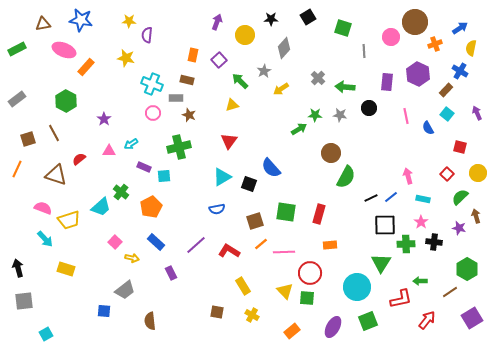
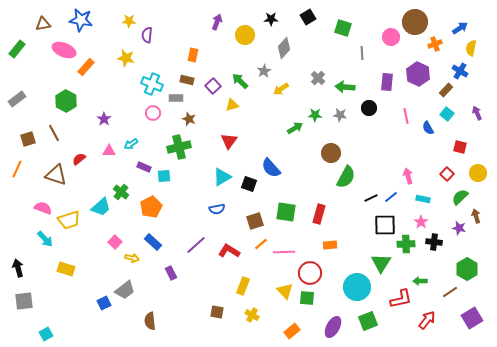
green rectangle at (17, 49): rotated 24 degrees counterclockwise
gray line at (364, 51): moved 2 px left, 2 px down
purple square at (219, 60): moved 6 px left, 26 px down
brown star at (189, 115): moved 4 px down
green arrow at (299, 129): moved 4 px left, 1 px up
blue rectangle at (156, 242): moved 3 px left
yellow rectangle at (243, 286): rotated 54 degrees clockwise
blue square at (104, 311): moved 8 px up; rotated 32 degrees counterclockwise
